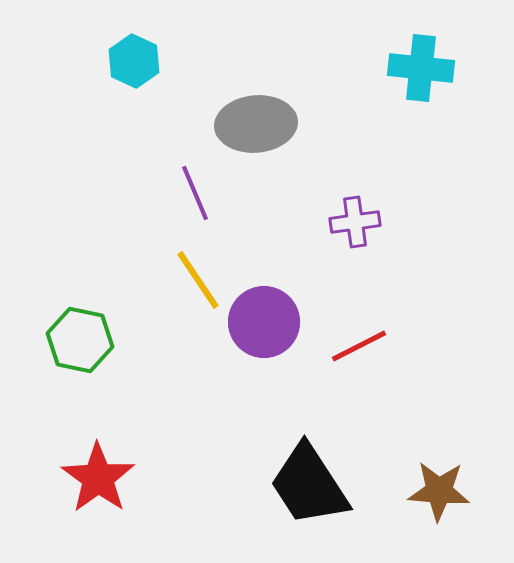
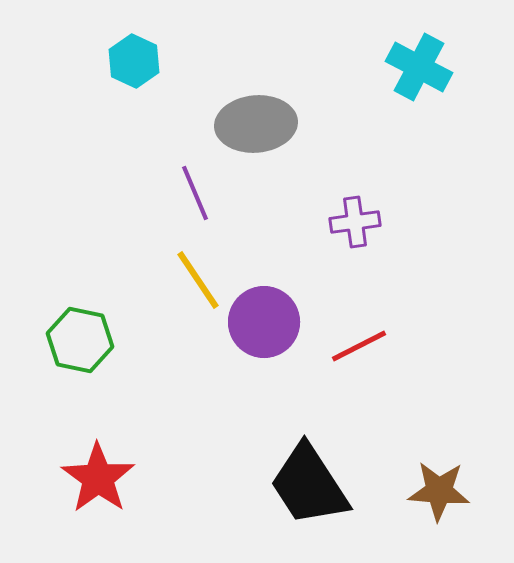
cyan cross: moved 2 px left, 1 px up; rotated 22 degrees clockwise
